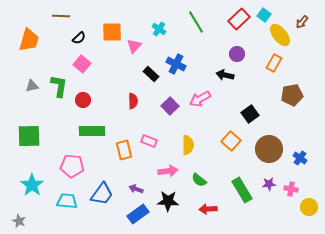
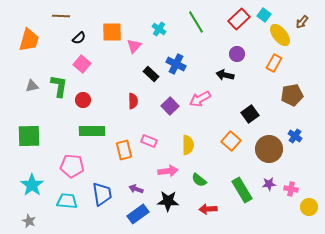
blue cross at (300, 158): moved 5 px left, 22 px up
blue trapezoid at (102, 194): rotated 45 degrees counterclockwise
gray star at (19, 221): moved 10 px right
